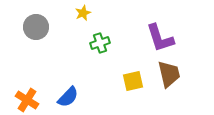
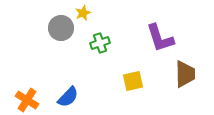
gray circle: moved 25 px right, 1 px down
brown trapezoid: moved 16 px right; rotated 12 degrees clockwise
